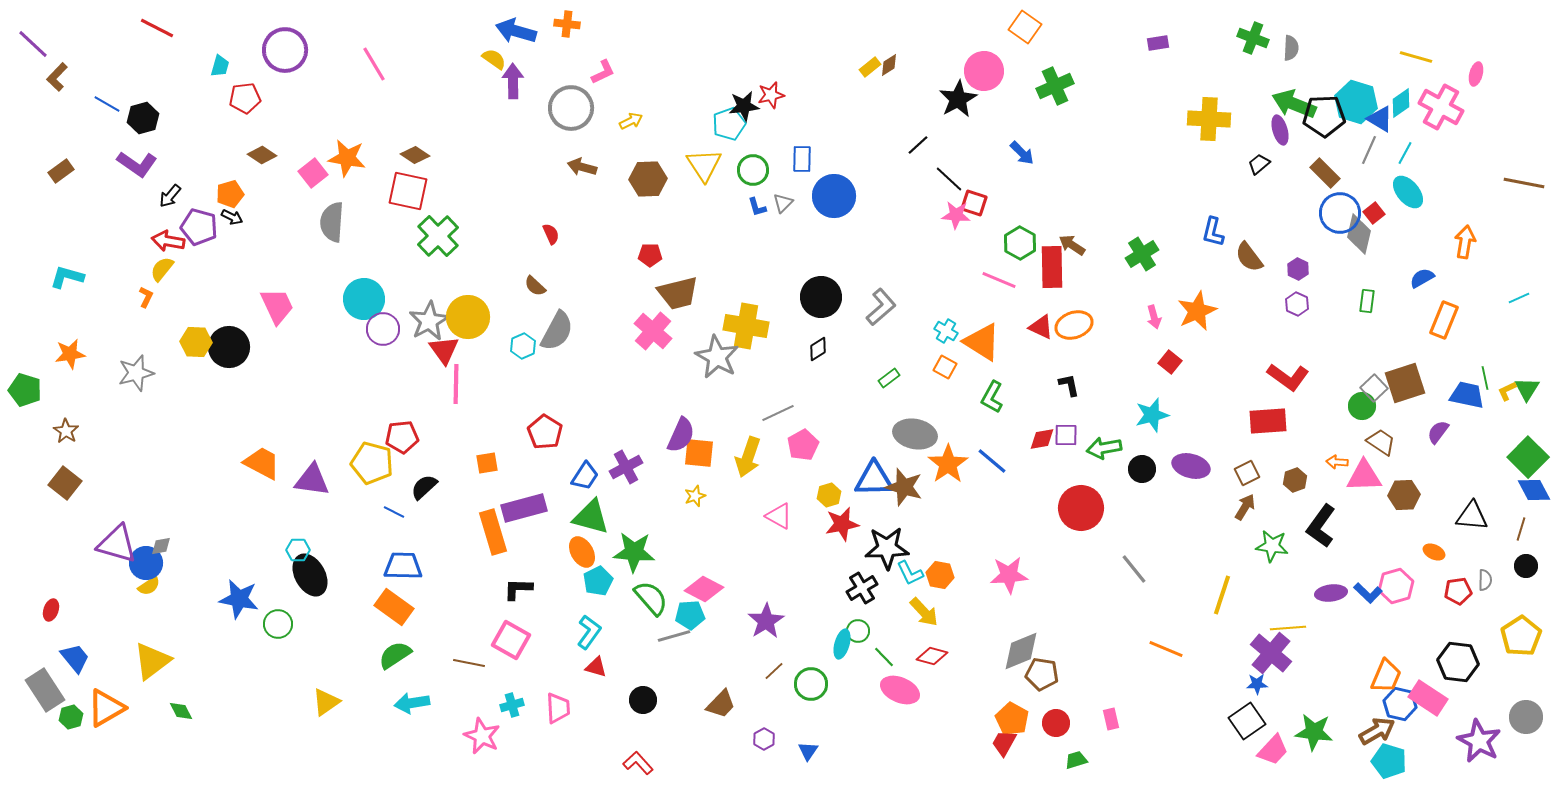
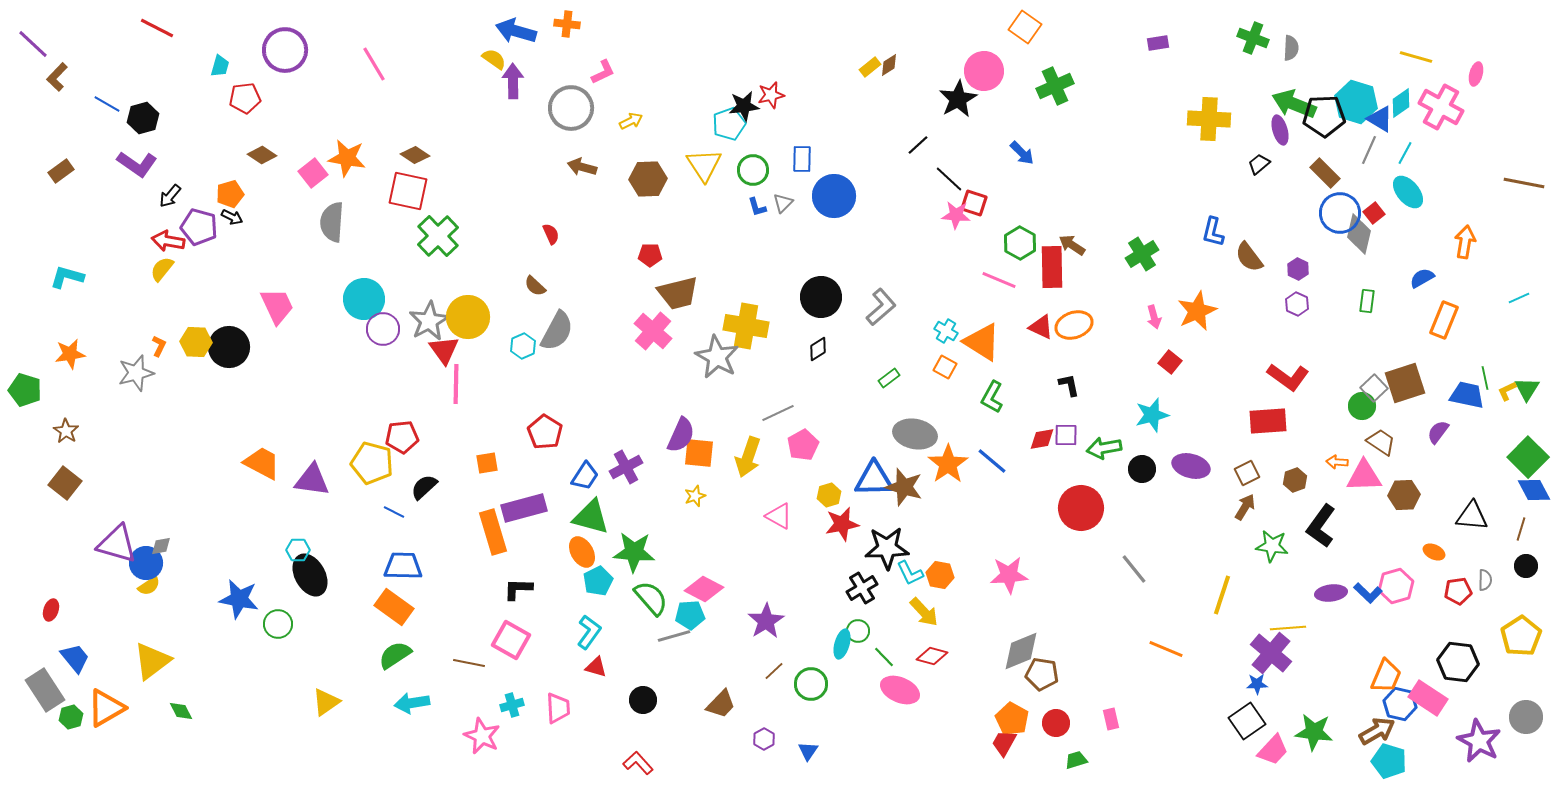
orange L-shape at (146, 297): moved 13 px right, 49 px down
